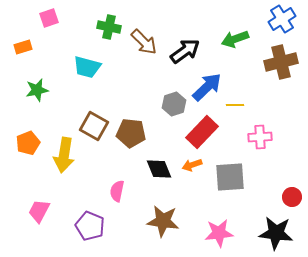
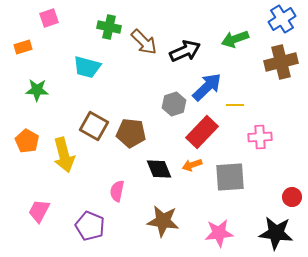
black arrow: rotated 12 degrees clockwise
green star: rotated 15 degrees clockwise
orange pentagon: moved 1 px left, 2 px up; rotated 20 degrees counterclockwise
yellow arrow: rotated 24 degrees counterclockwise
